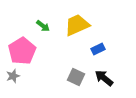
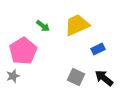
pink pentagon: moved 1 px right
